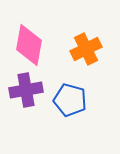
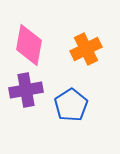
blue pentagon: moved 1 px right, 5 px down; rotated 24 degrees clockwise
